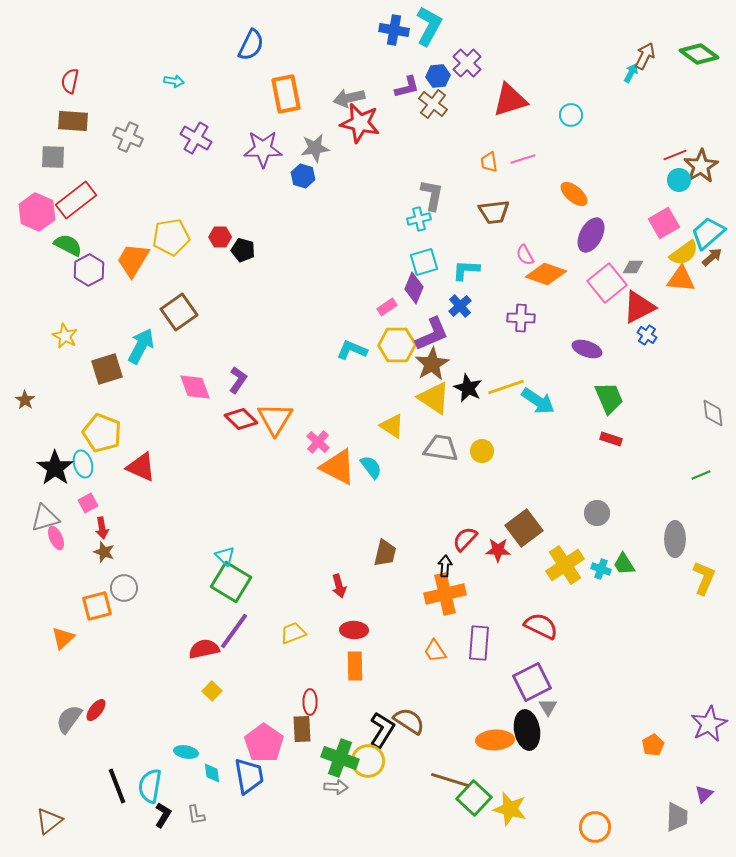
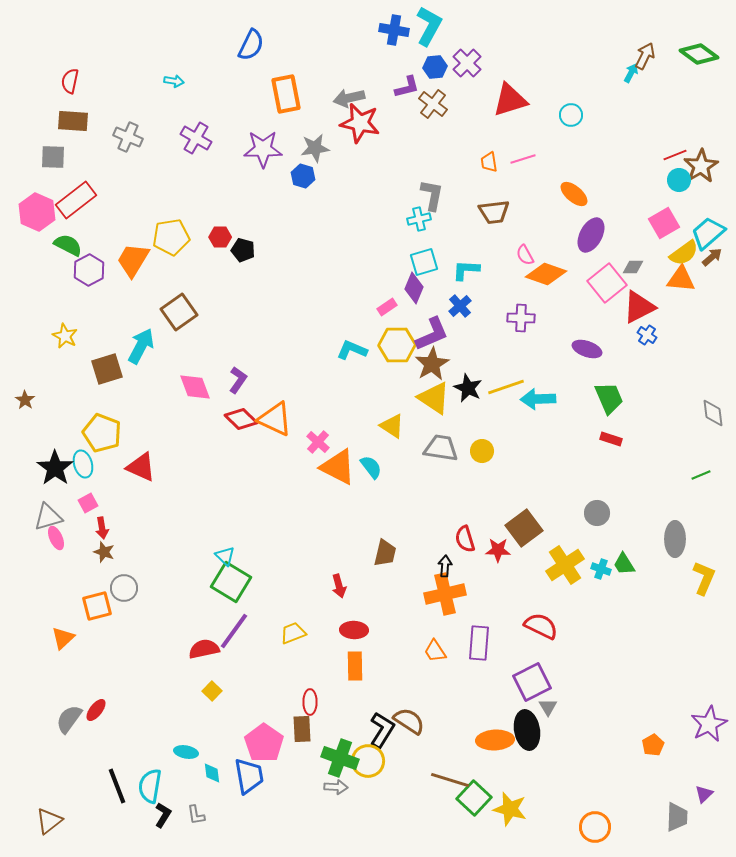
blue hexagon at (438, 76): moved 3 px left, 9 px up
cyan arrow at (538, 401): moved 2 px up; rotated 144 degrees clockwise
orange triangle at (275, 419): rotated 36 degrees counterclockwise
gray triangle at (45, 518): moved 3 px right, 1 px up
red semicircle at (465, 539): rotated 60 degrees counterclockwise
